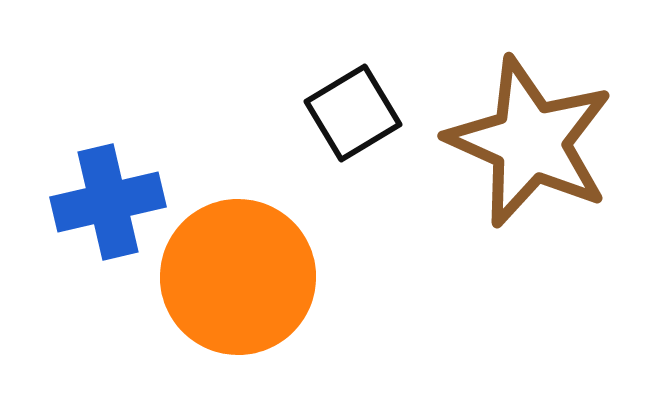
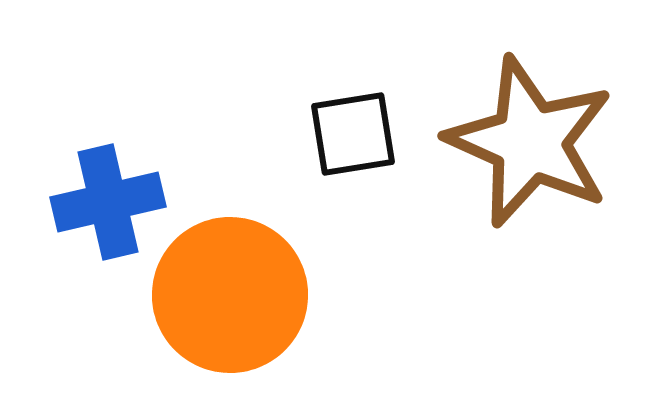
black square: moved 21 px down; rotated 22 degrees clockwise
orange circle: moved 8 px left, 18 px down
